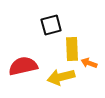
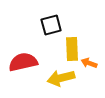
red semicircle: moved 4 px up
yellow arrow: moved 1 px down
